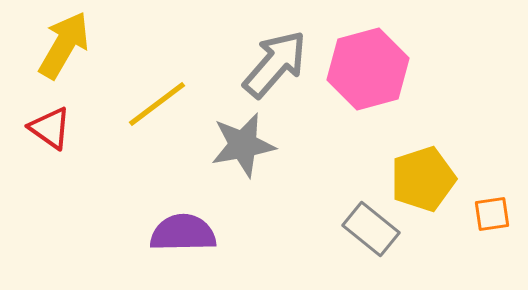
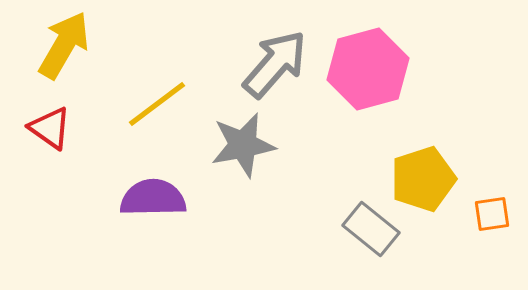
purple semicircle: moved 30 px left, 35 px up
